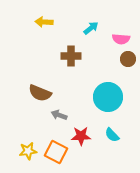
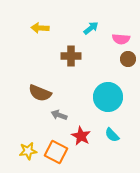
yellow arrow: moved 4 px left, 6 px down
red star: rotated 30 degrees clockwise
